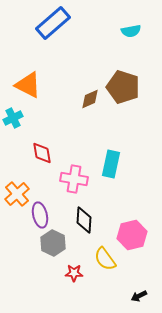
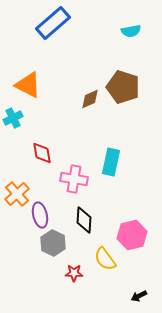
cyan rectangle: moved 2 px up
